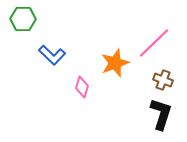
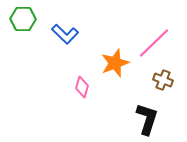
blue L-shape: moved 13 px right, 21 px up
black L-shape: moved 14 px left, 5 px down
